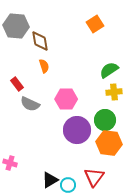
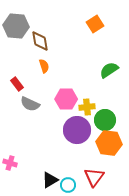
yellow cross: moved 27 px left, 15 px down
